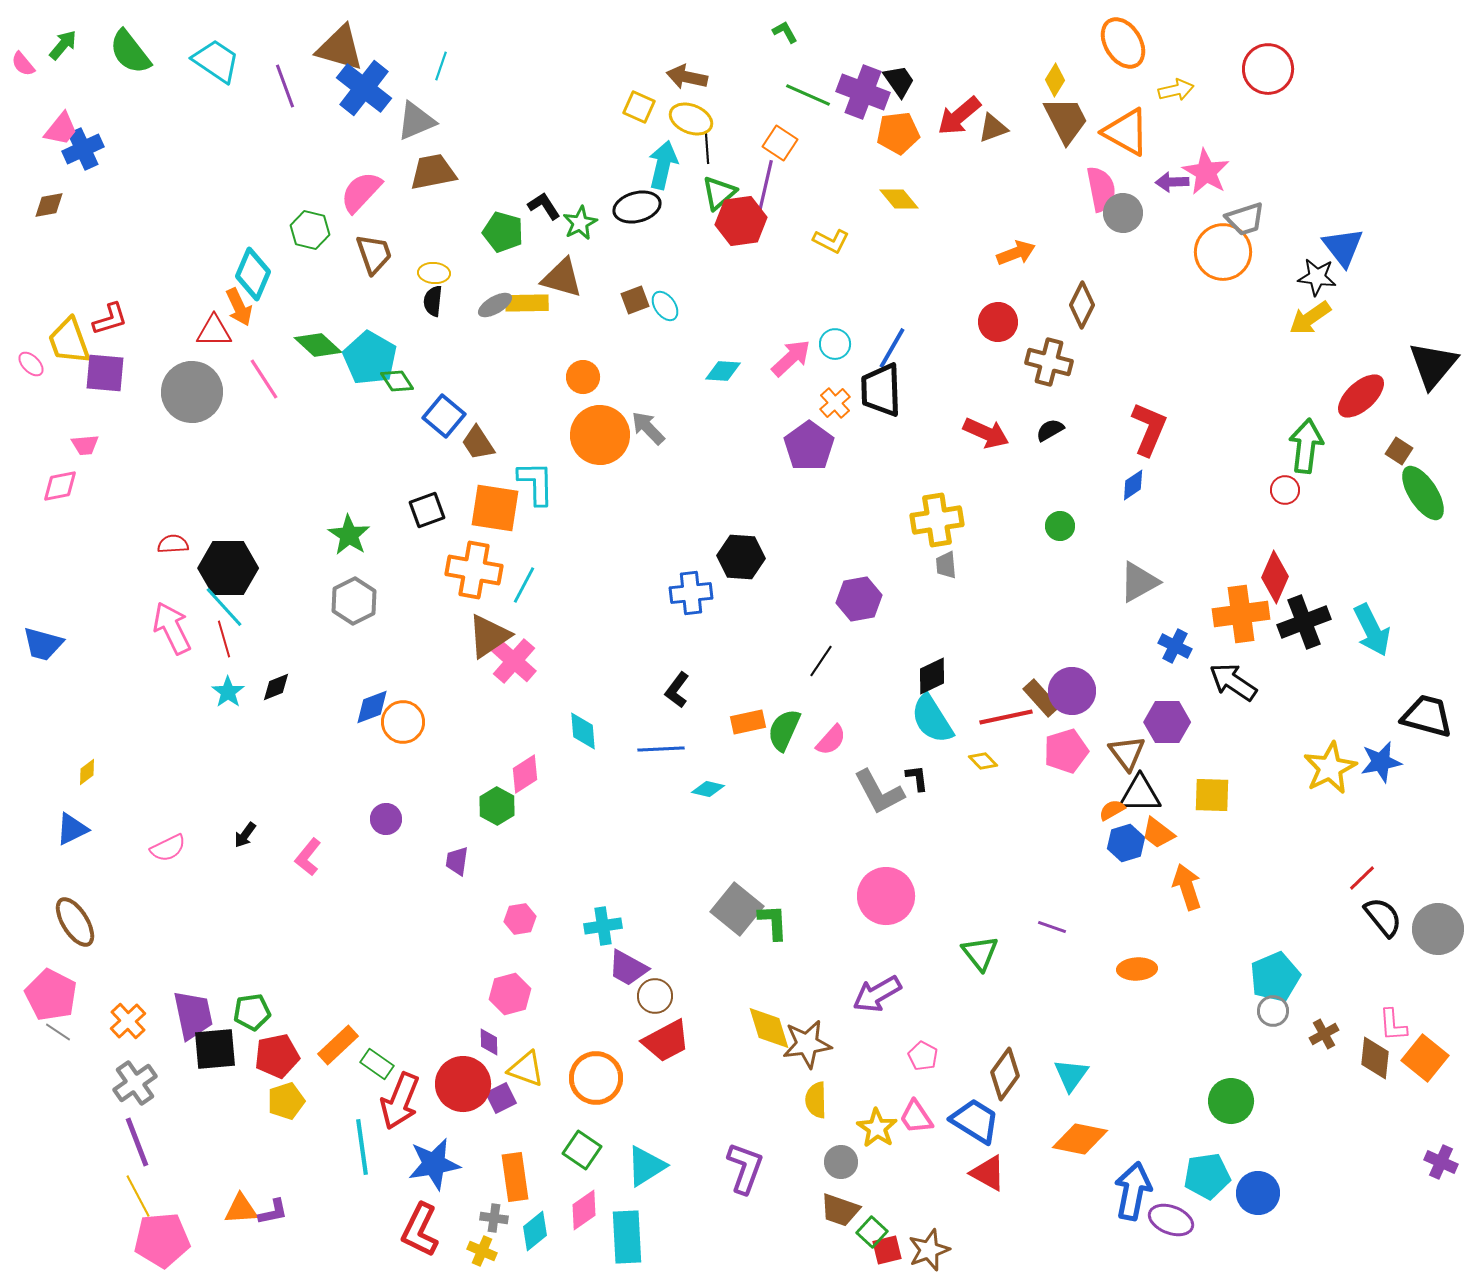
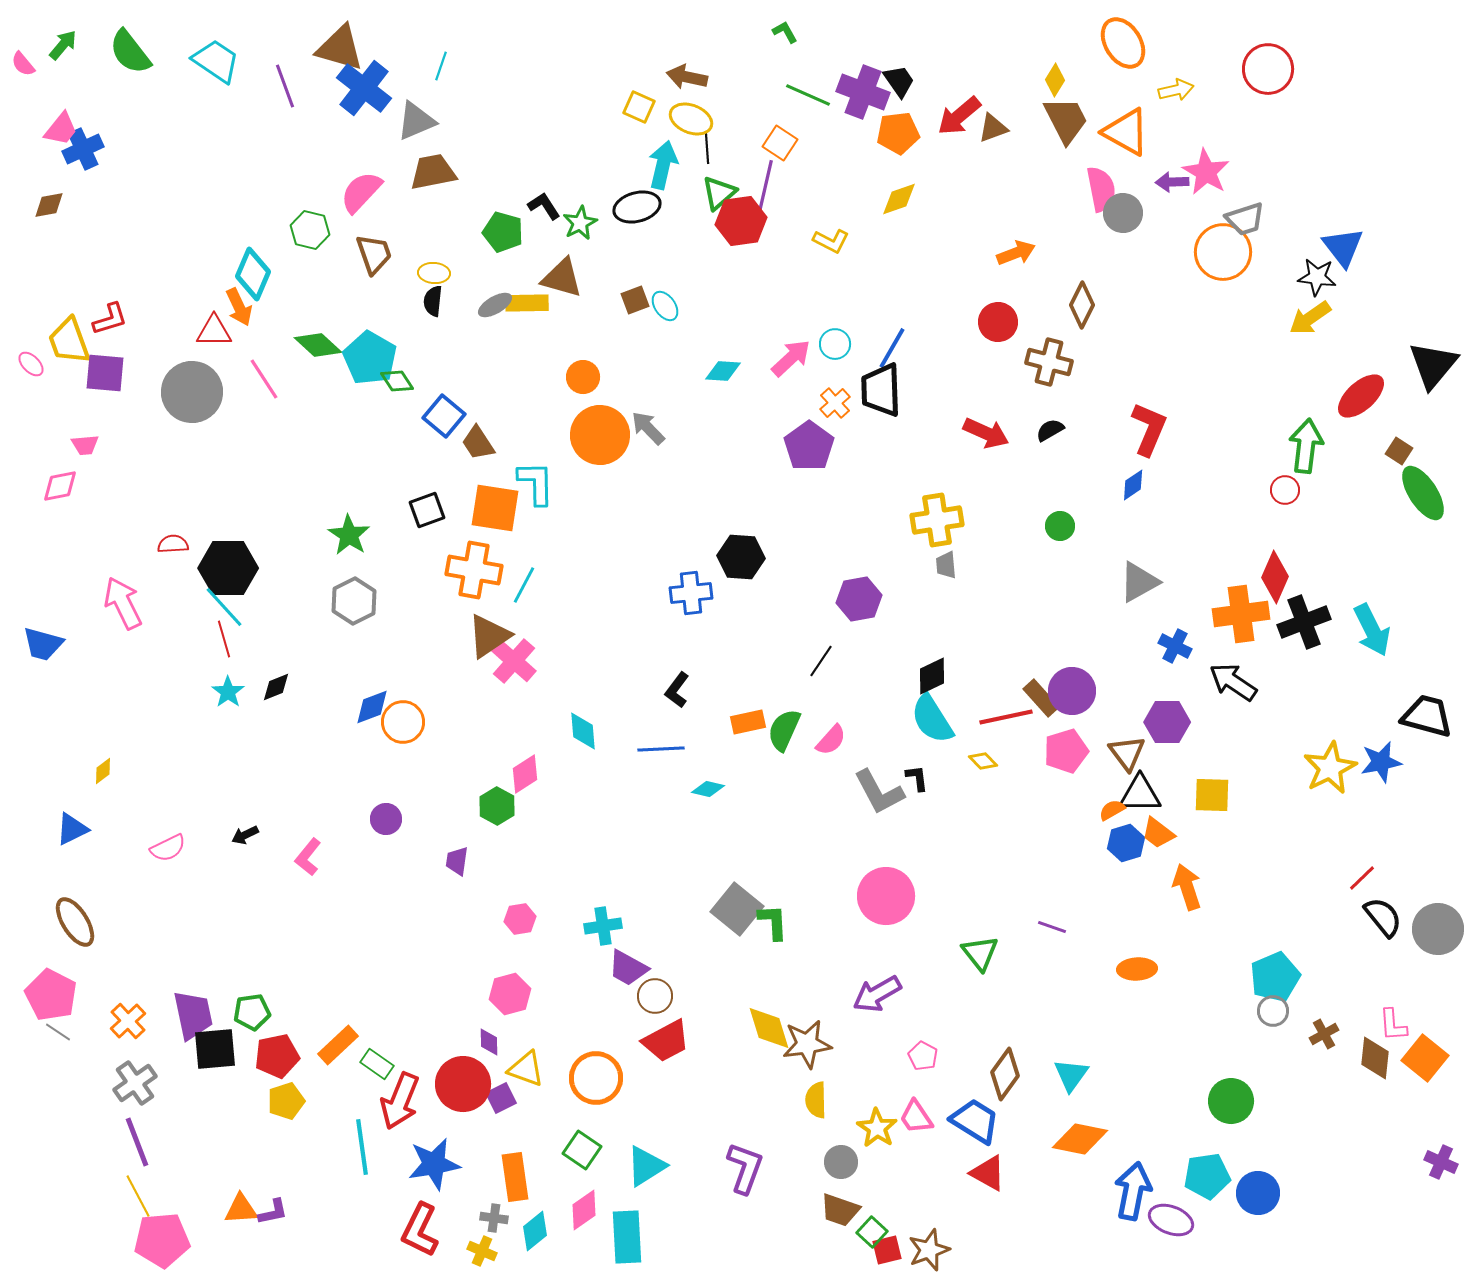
yellow diamond at (899, 199): rotated 69 degrees counterclockwise
pink arrow at (172, 628): moved 49 px left, 25 px up
yellow diamond at (87, 772): moved 16 px right, 1 px up
black arrow at (245, 835): rotated 28 degrees clockwise
